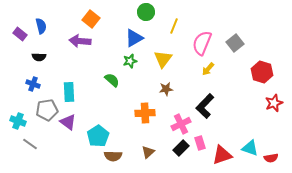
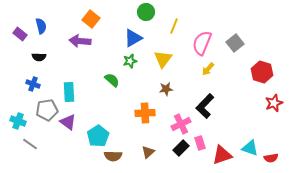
blue triangle: moved 1 px left
